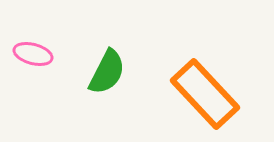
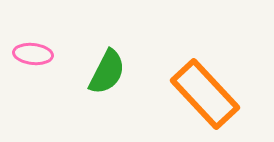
pink ellipse: rotated 9 degrees counterclockwise
